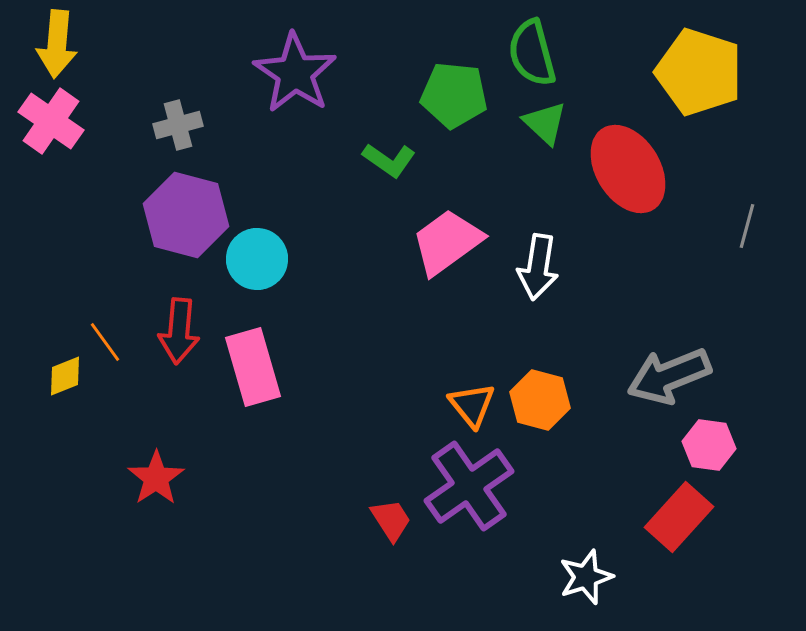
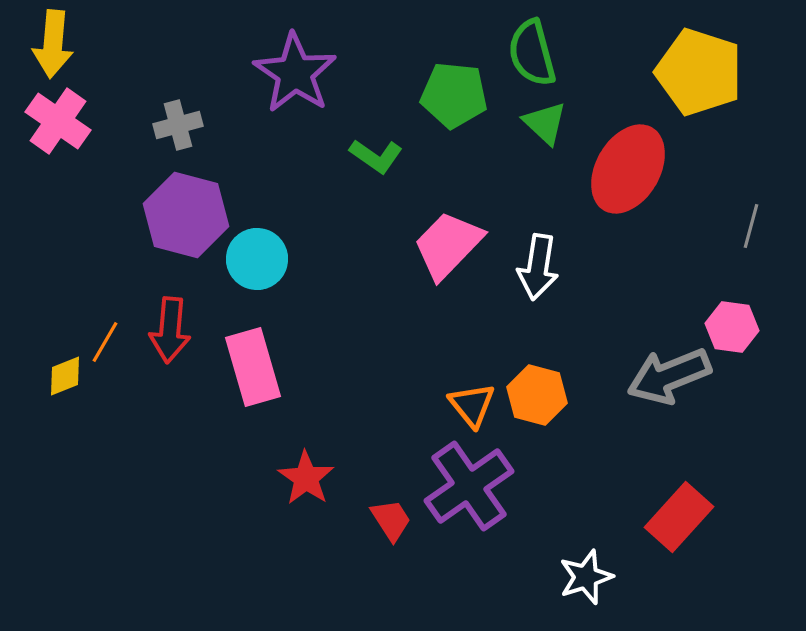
yellow arrow: moved 4 px left
pink cross: moved 7 px right
green L-shape: moved 13 px left, 4 px up
red ellipse: rotated 62 degrees clockwise
gray line: moved 4 px right
pink trapezoid: moved 1 px right, 3 px down; rotated 10 degrees counterclockwise
red arrow: moved 9 px left, 1 px up
orange line: rotated 66 degrees clockwise
orange hexagon: moved 3 px left, 5 px up
pink hexagon: moved 23 px right, 118 px up
red star: moved 150 px right; rotated 4 degrees counterclockwise
